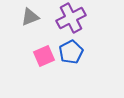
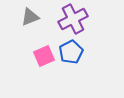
purple cross: moved 2 px right, 1 px down
